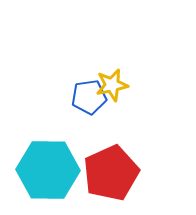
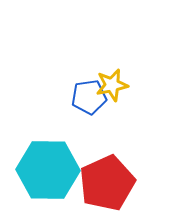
red pentagon: moved 4 px left, 10 px down
